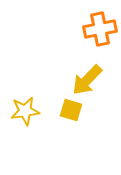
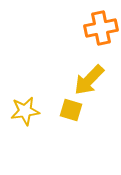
orange cross: moved 1 px right, 1 px up
yellow arrow: moved 2 px right
